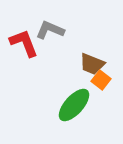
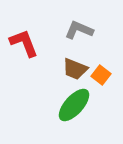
gray L-shape: moved 29 px right
brown trapezoid: moved 17 px left, 5 px down
orange square: moved 5 px up
